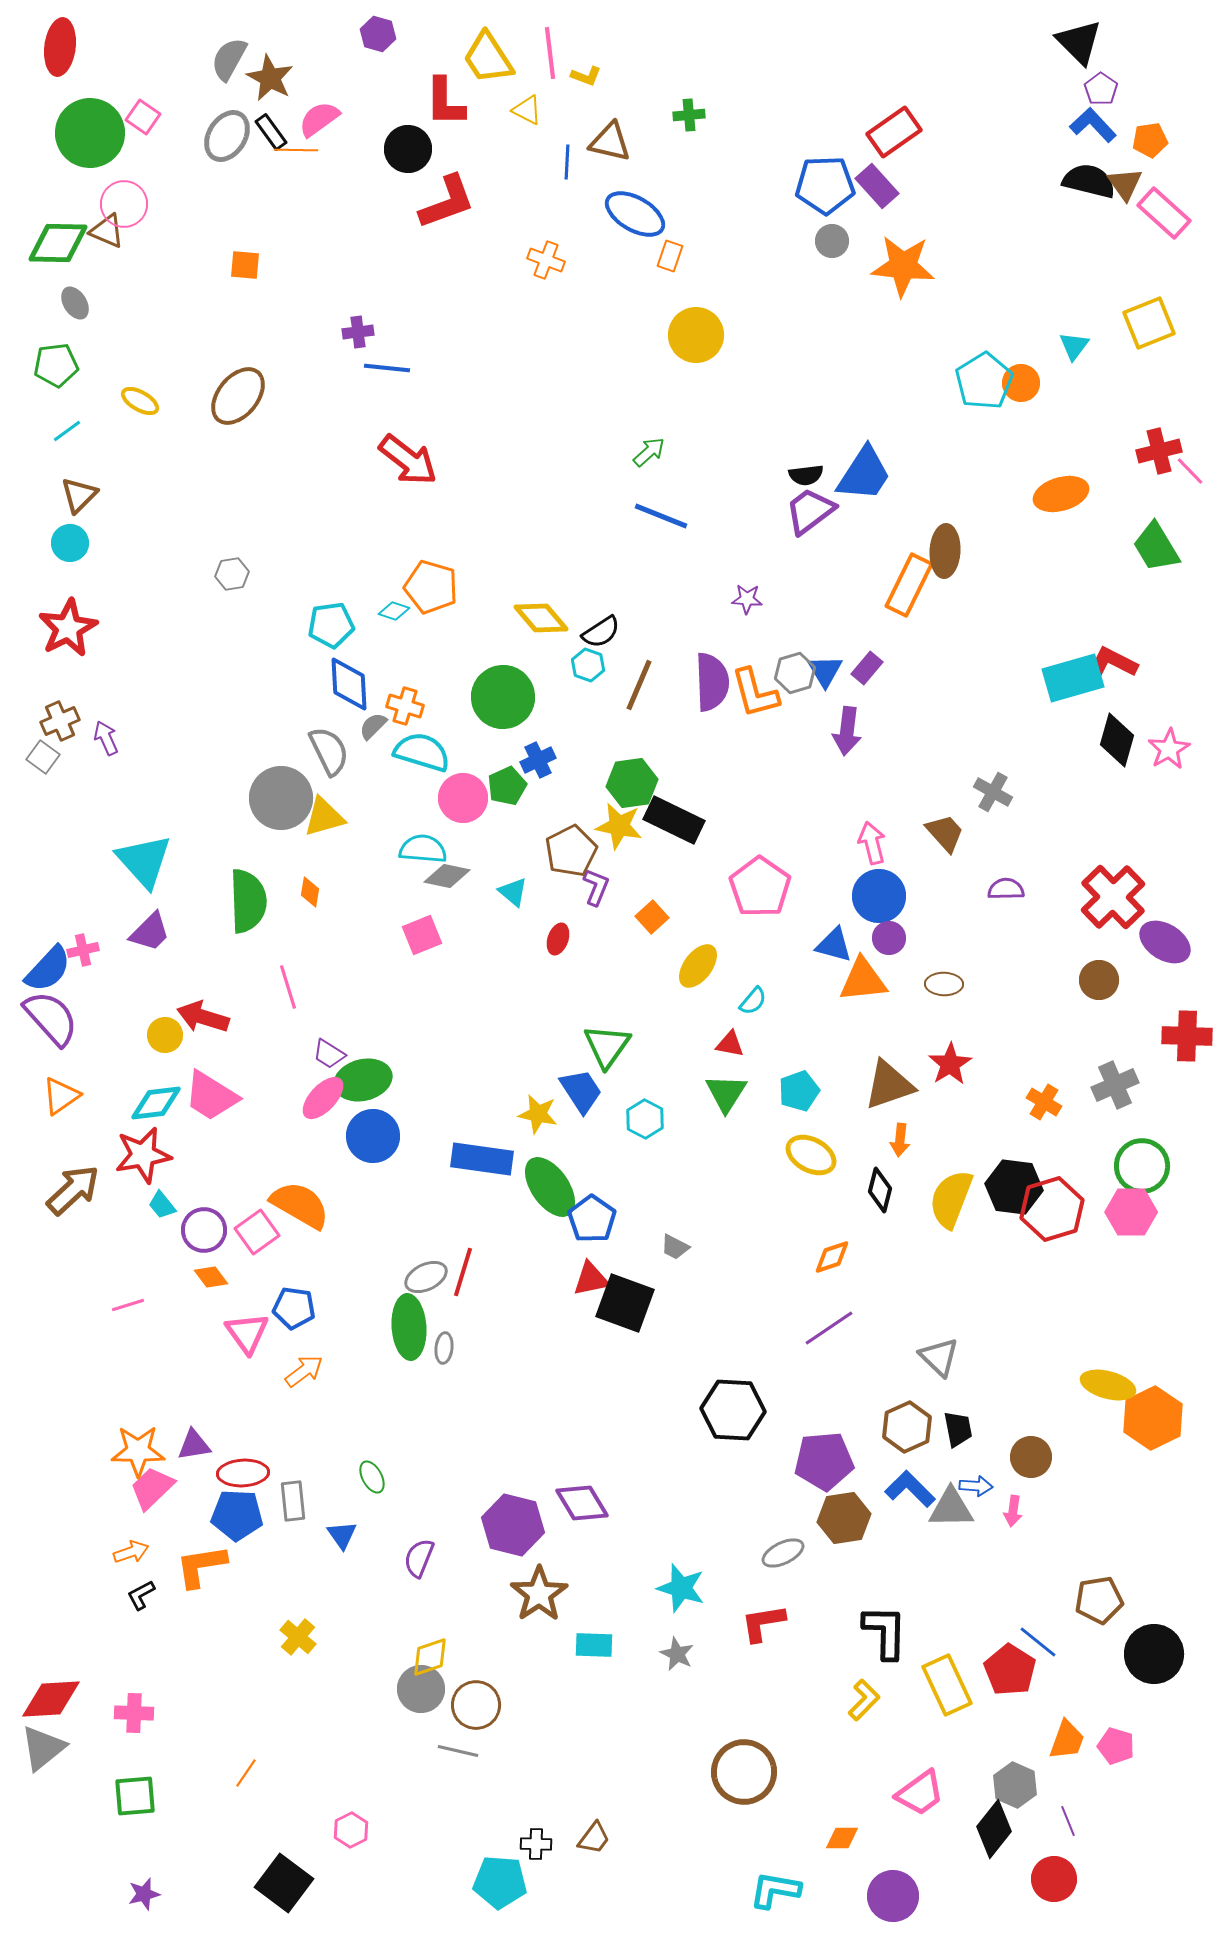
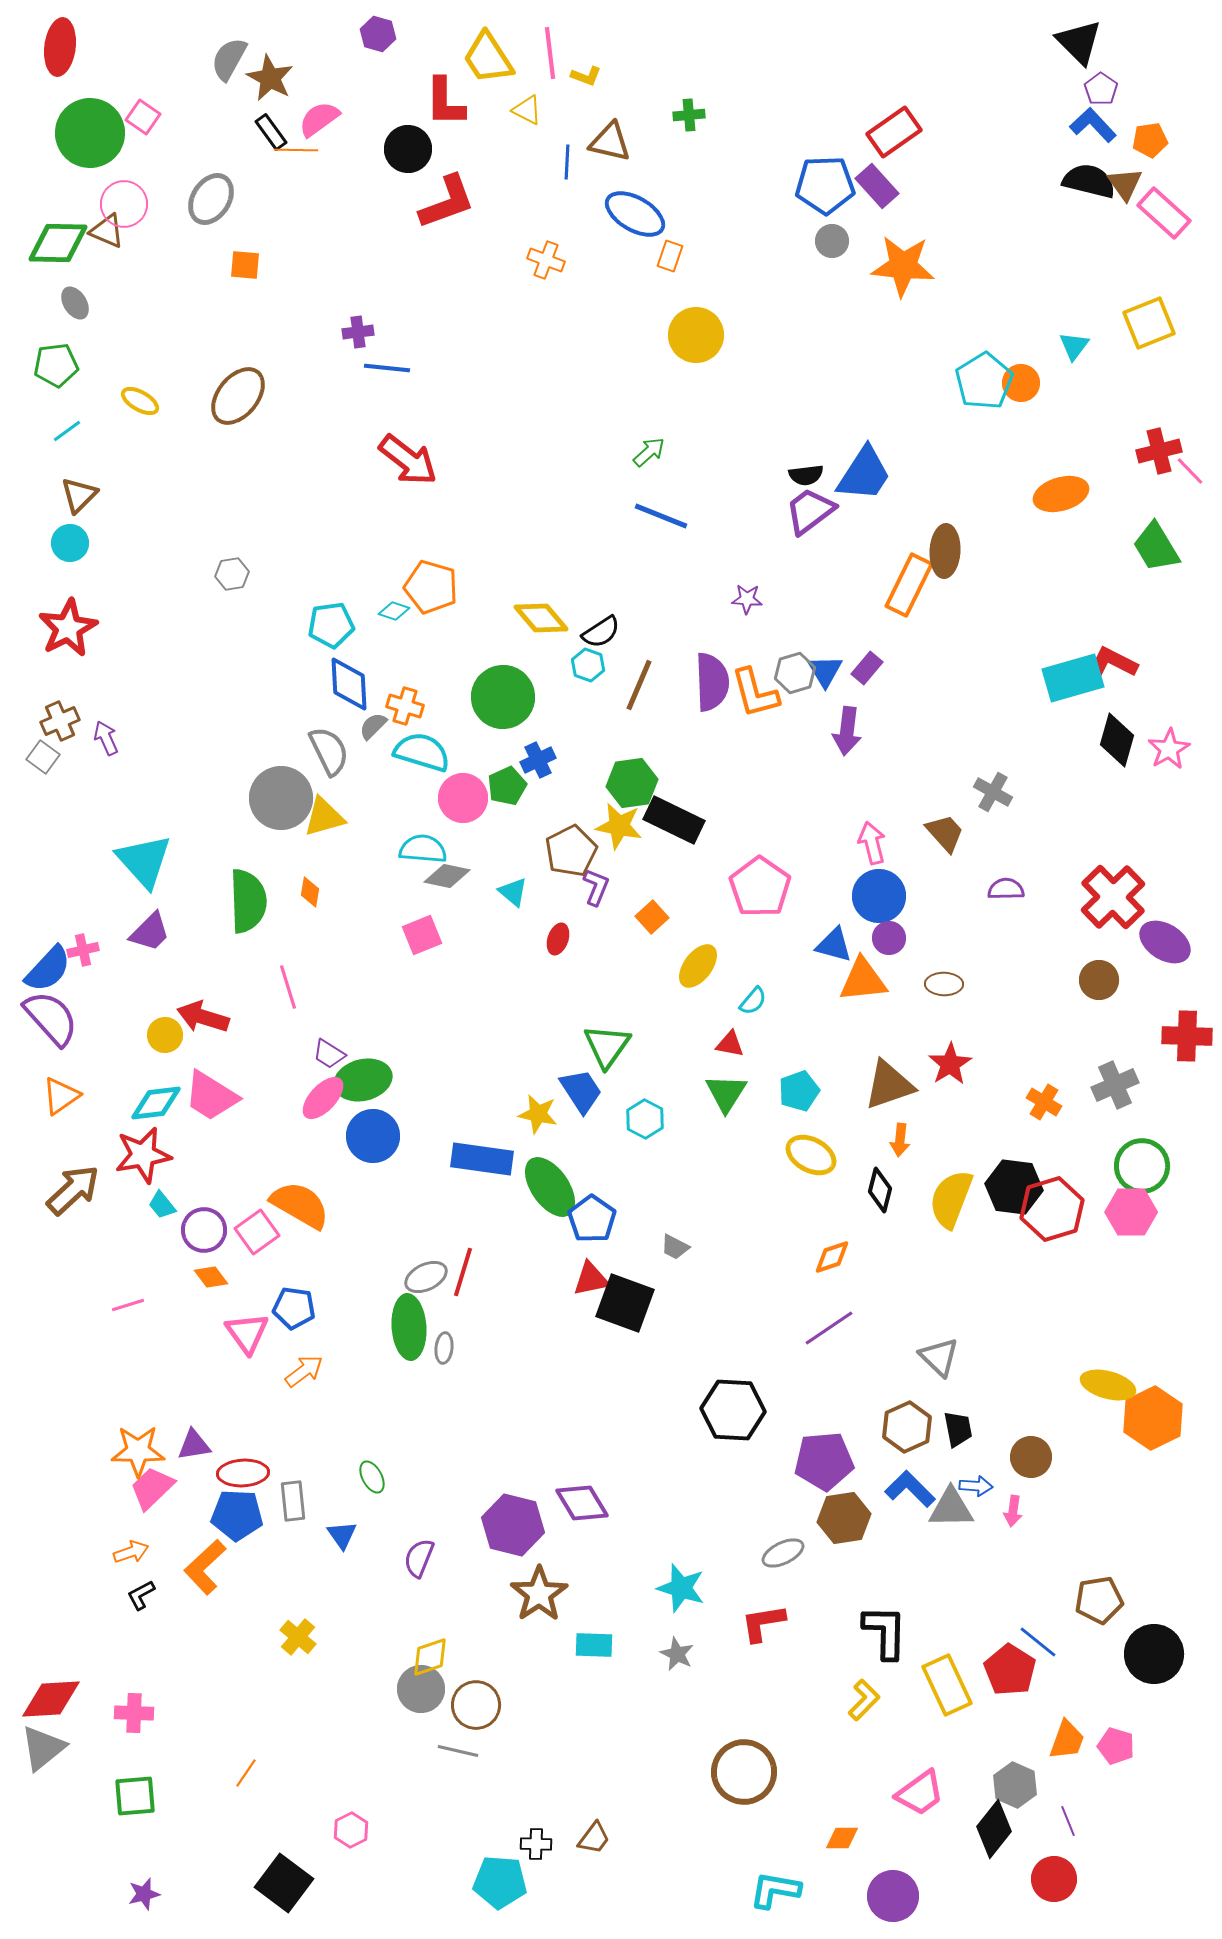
gray ellipse at (227, 136): moved 16 px left, 63 px down
orange L-shape at (201, 1566): moved 4 px right, 1 px down; rotated 34 degrees counterclockwise
